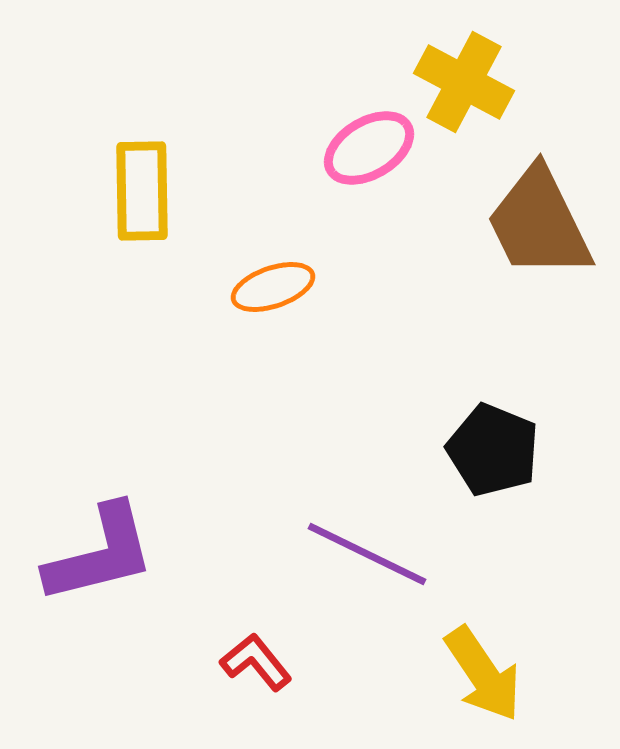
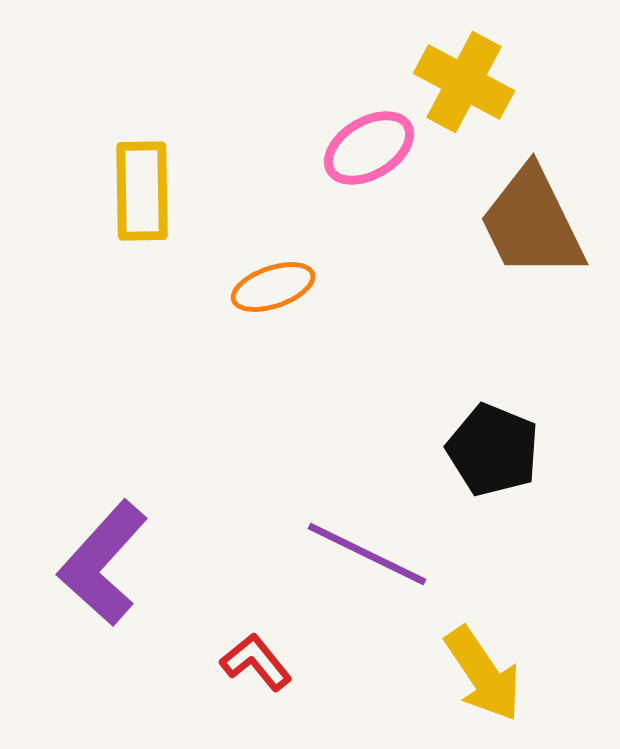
brown trapezoid: moved 7 px left
purple L-shape: moved 3 px right, 9 px down; rotated 146 degrees clockwise
